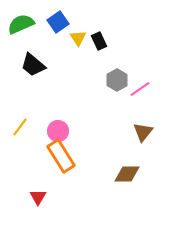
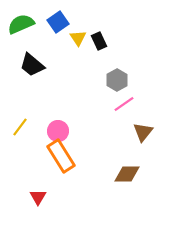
black trapezoid: moved 1 px left
pink line: moved 16 px left, 15 px down
